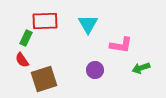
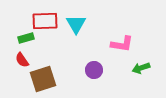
cyan triangle: moved 12 px left
green rectangle: rotated 49 degrees clockwise
pink L-shape: moved 1 px right, 1 px up
purple circle: moved 1 px left
brown square: moved 1 px left
